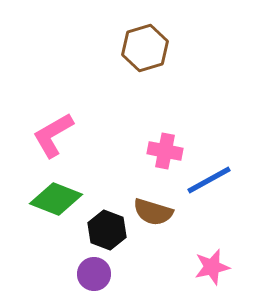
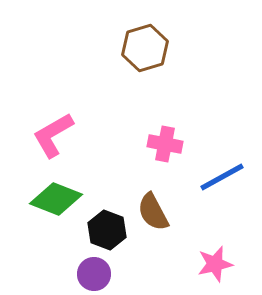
pink cross: moved 7 px up
blue line: moved 13 px right, 3 px up
brown semicircle: rotated 45 degrees clockwise
pink star: moved 3 px right, 3 px up
